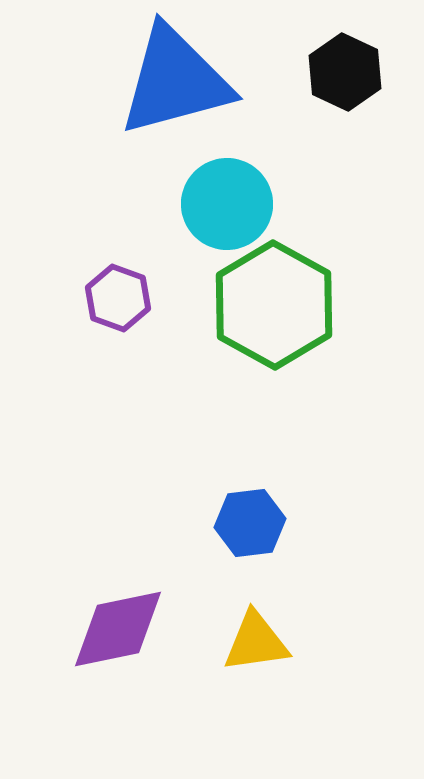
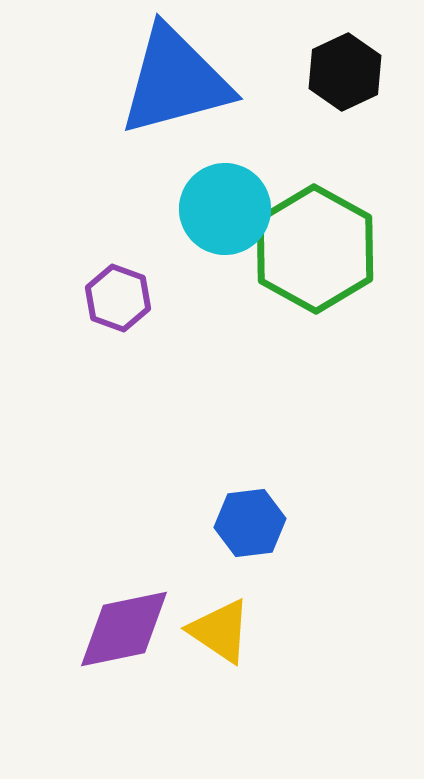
black hexagon: rotated 10 degrees clockwise
cyan circle: moved 2 px left, 5 px down
green hexagon: moved 41 px right, 56 px up
purple diamond: moved 6 px right
yellow triangle: moved 36 px left, 11 px up; rotated 42 degrees clockwise
